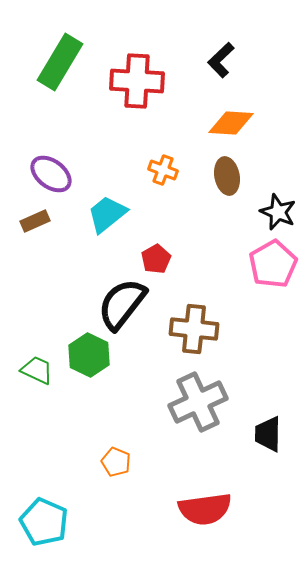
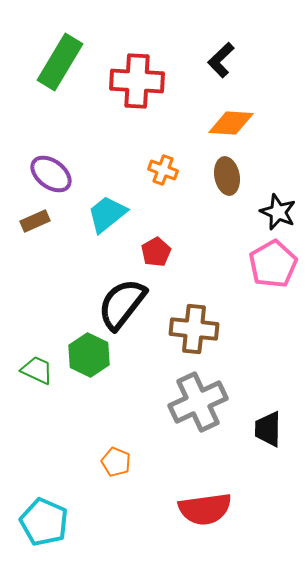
red pentagon: moved 7 px up
black trapezoid: moved 5 px up
